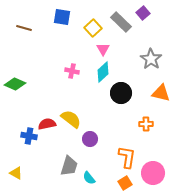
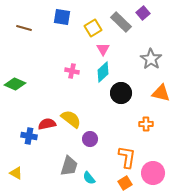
yellow square: rotated 12 degrees clockwise
